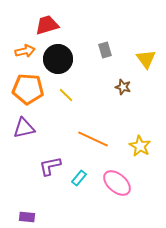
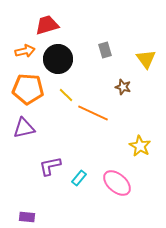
orange line: moved 26 px up
